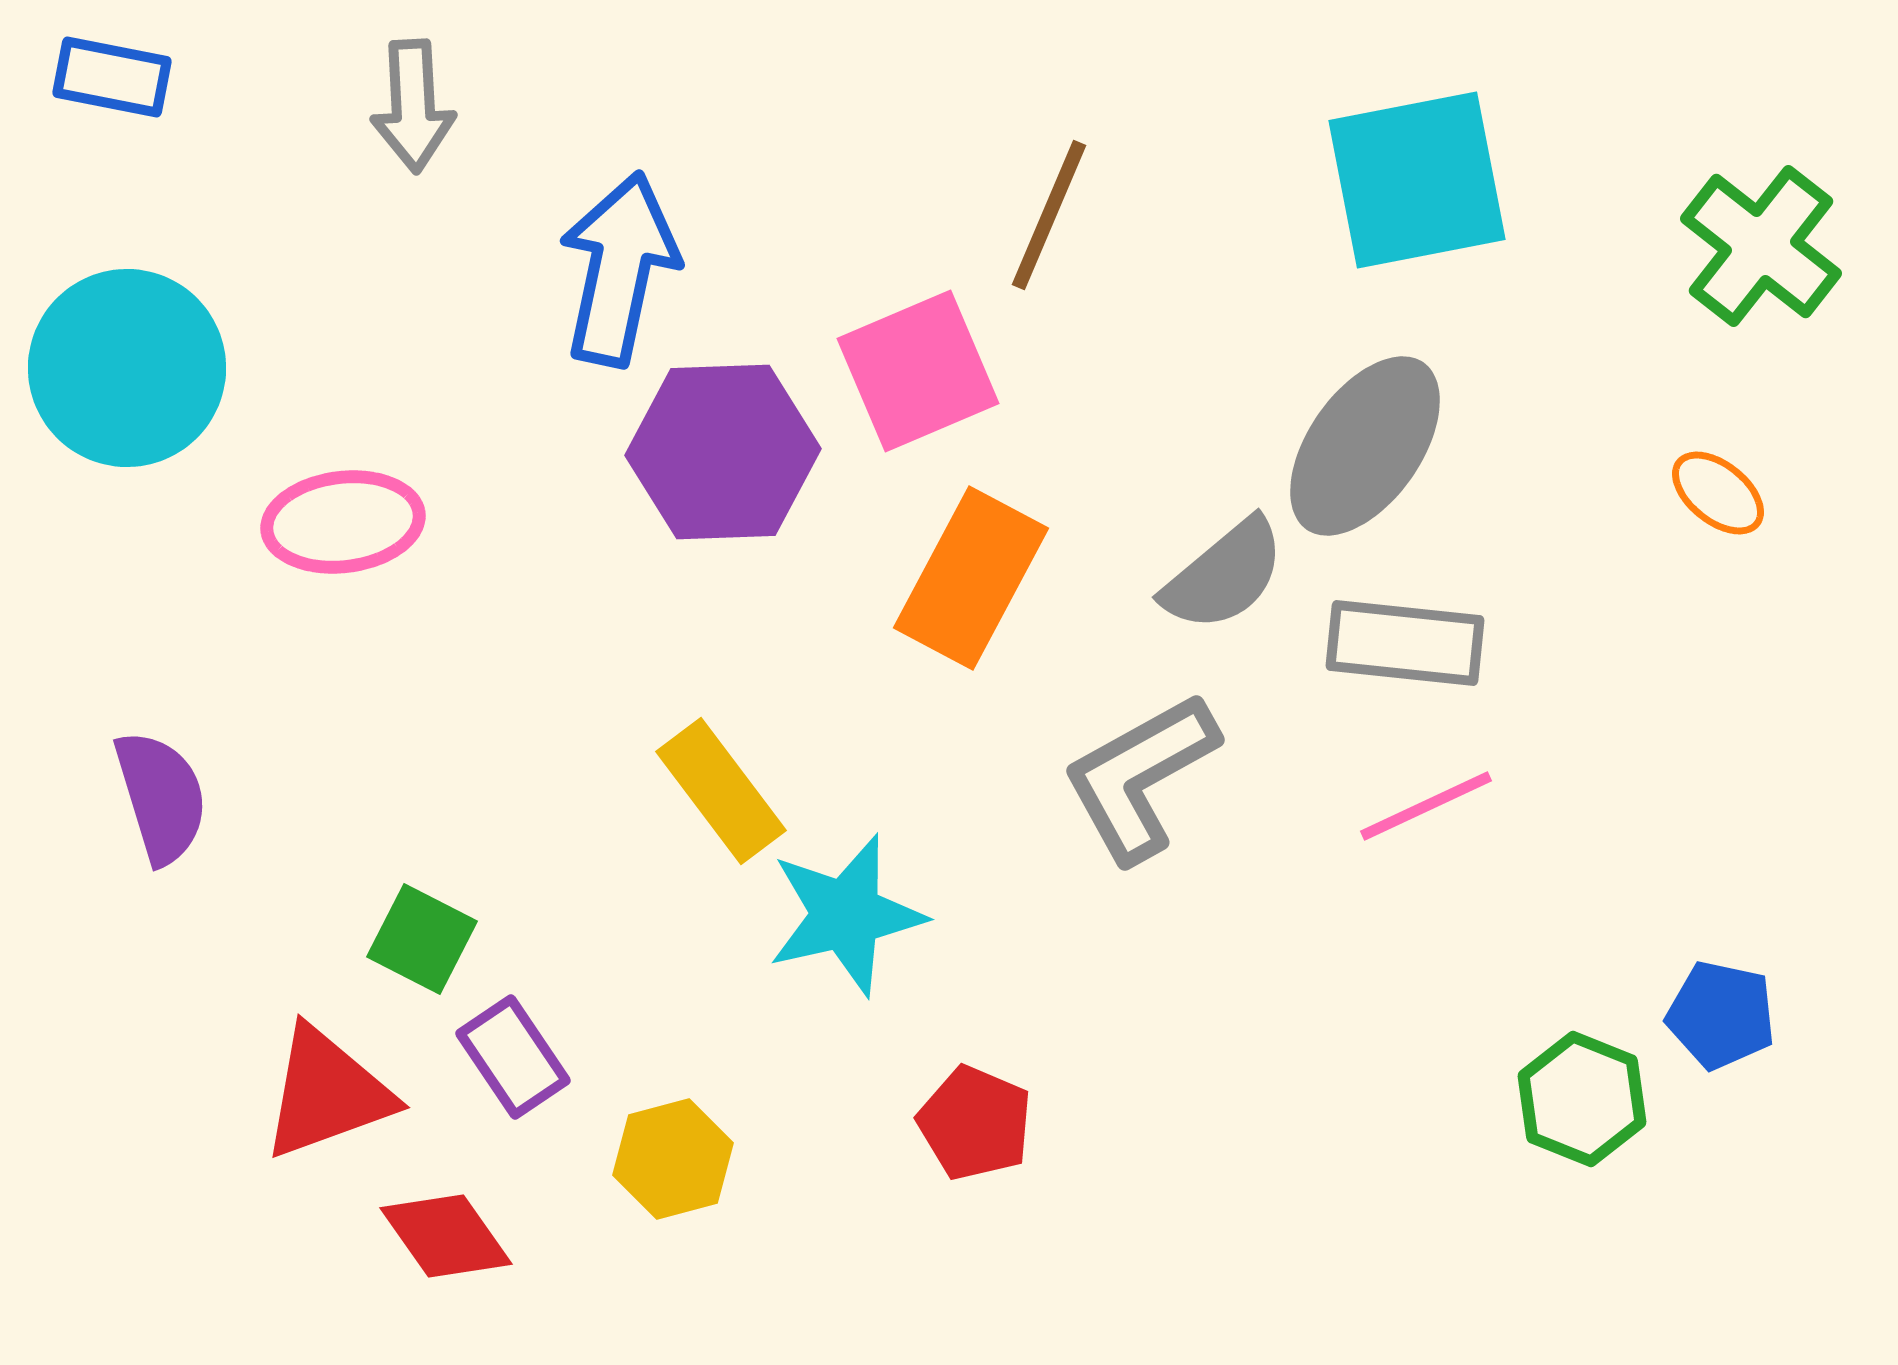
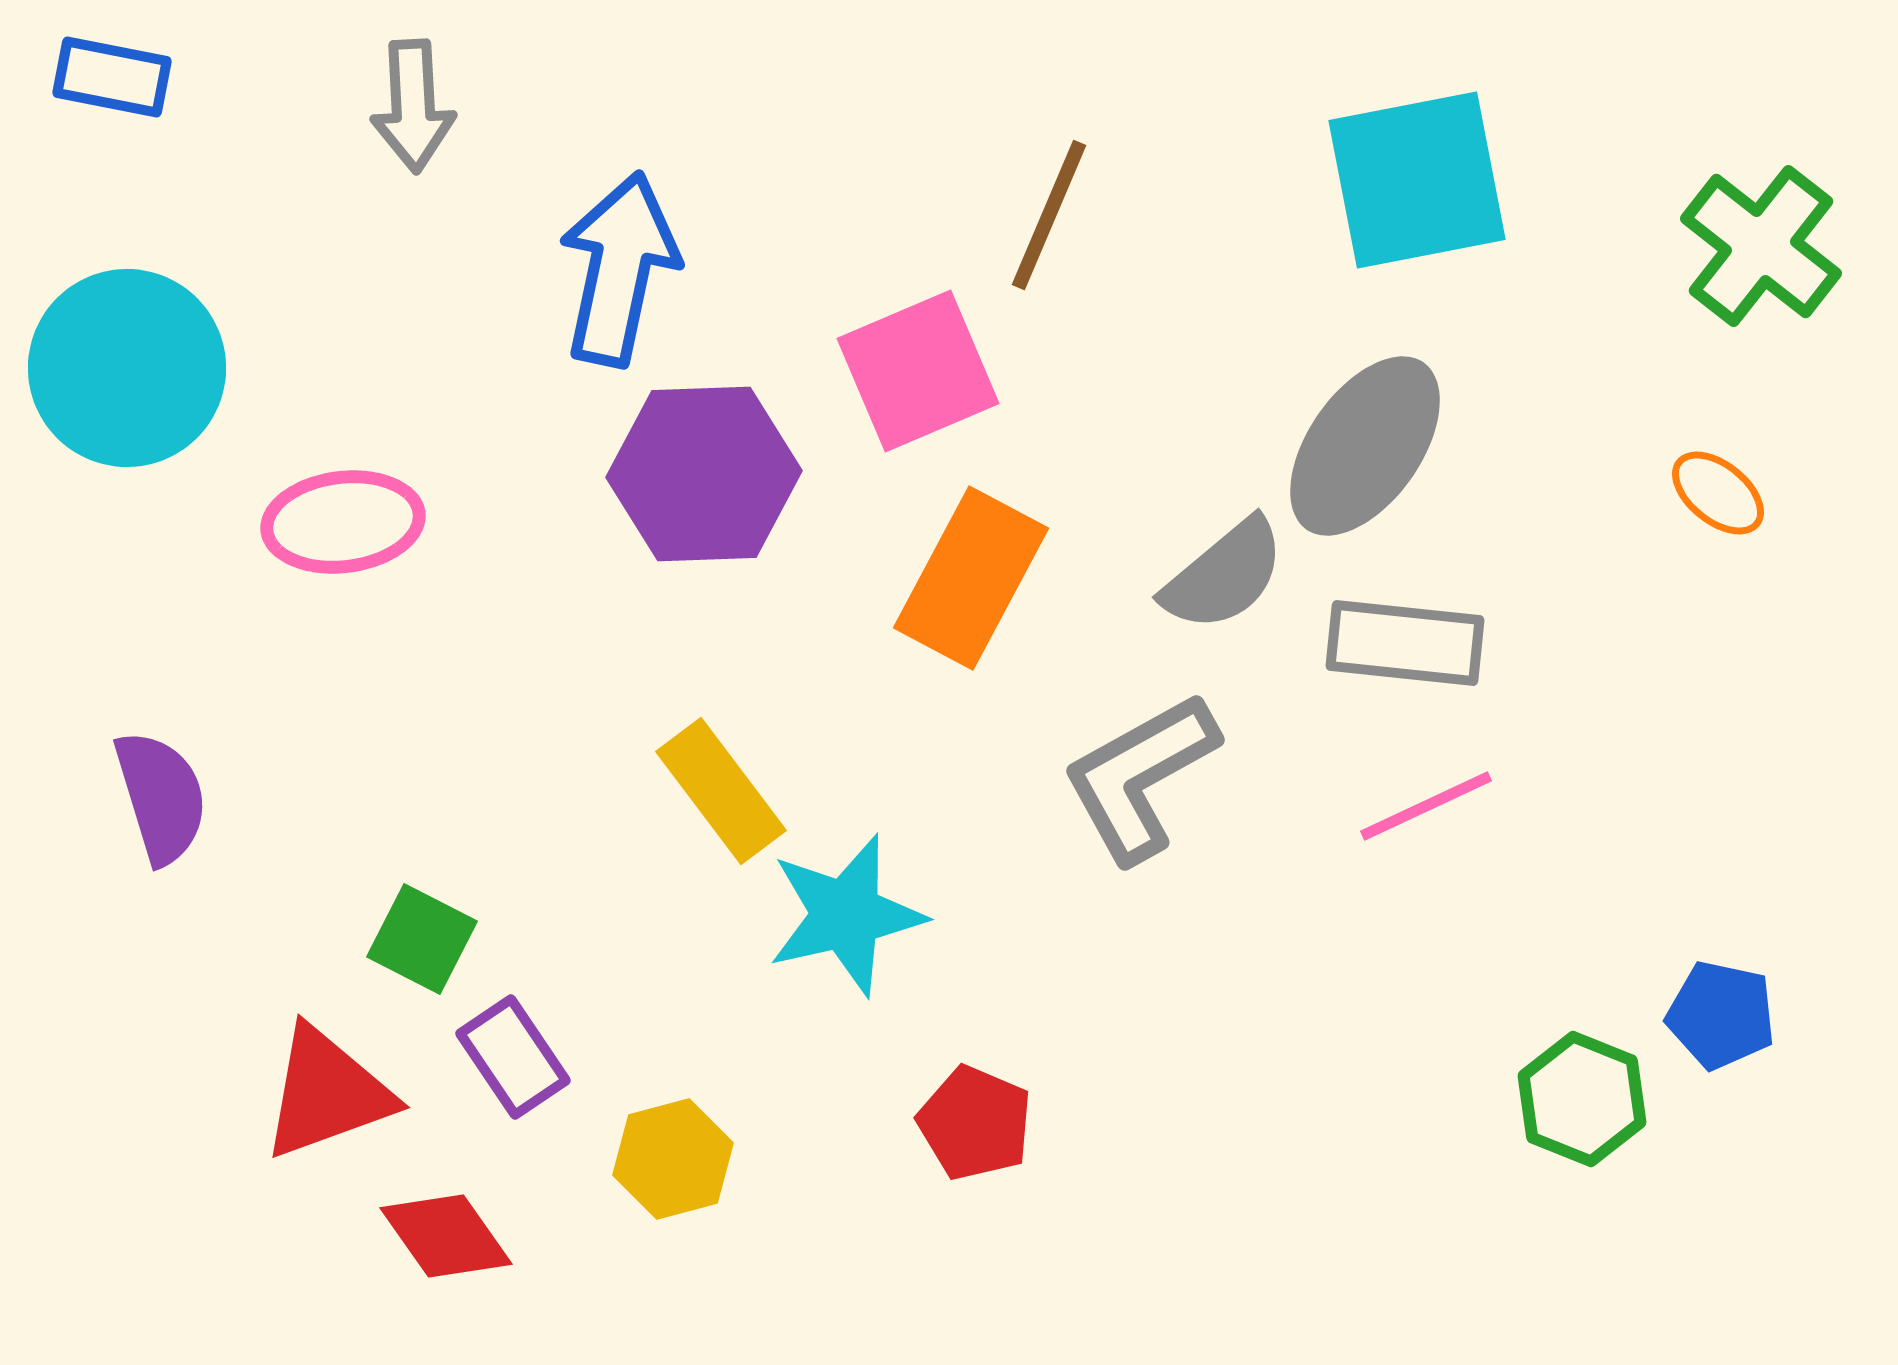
purple hexagon: moved 19 px left, 22 px down
